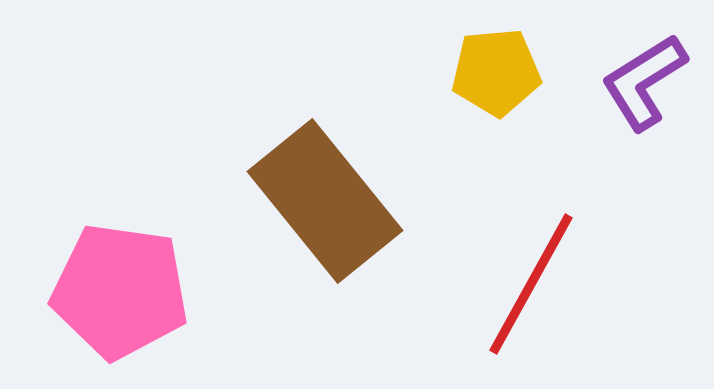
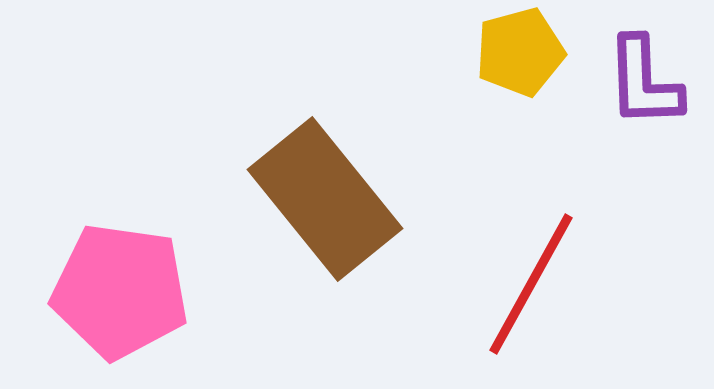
yellow pentagon: moved 24 px right, 20 px up; rotated 10 degrees counterclockwise
purple L-shape: rotated 60 degrees counterclockwise
brown rectangle: moved 2 px up
